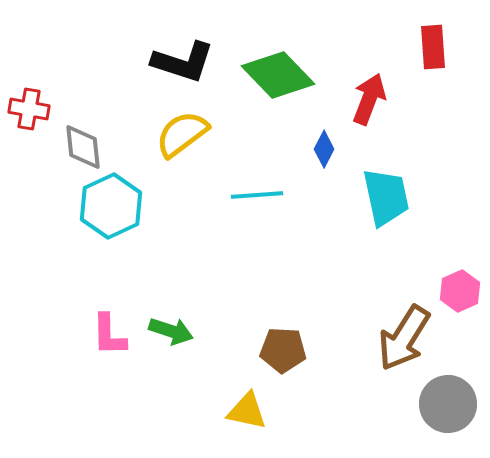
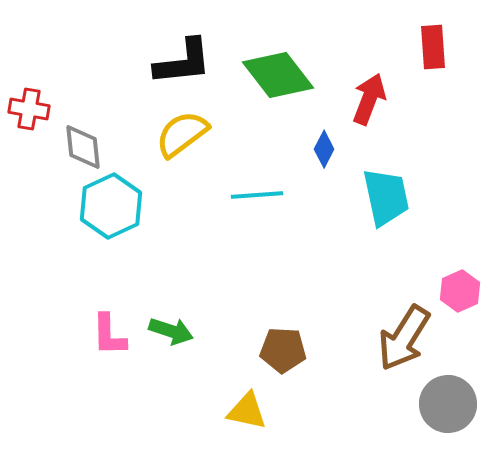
black L-shape: rotated 24 degrees counterclockwise
green diamond: rotated 6 degrees clockwise
